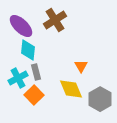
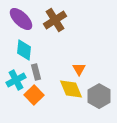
purple ellipse: moved 7 px up
cyan diamond: moved 4 px left
orange triangle: moved 2 px left, 3 px down
cyan cross: moved 2 px left, 2 px down
gray hexagon: moved 1 px left, 3 px up
